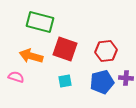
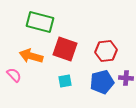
pink semicircle: moved 2 px left, 2 px up; rotated 28 degrees clockwise
